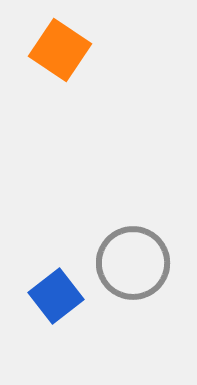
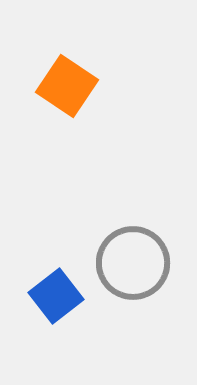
orange square: moved 7 px right, 36 px down
